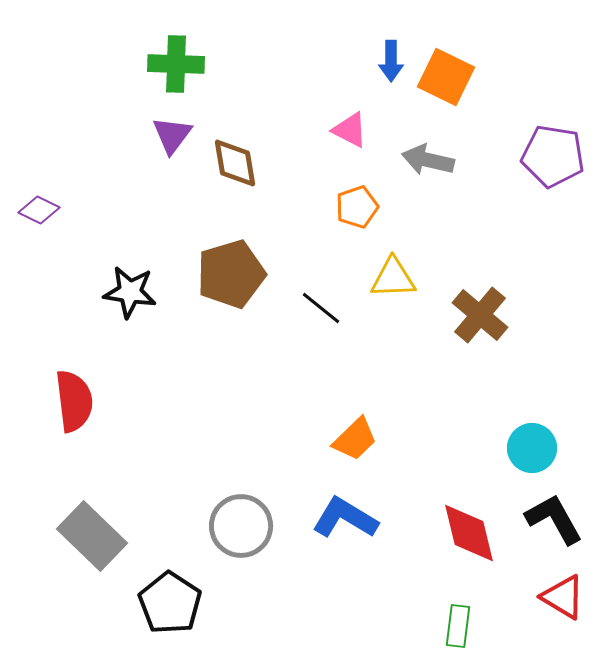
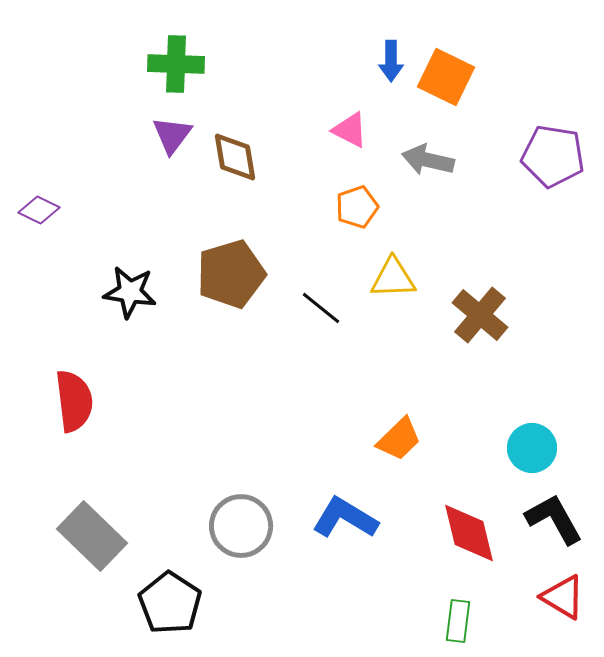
brown diamond: moved 6 px up
orange trapezoid: moved 44 px right
green rectangle: moved 5 px up
